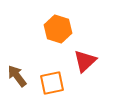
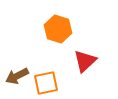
brown arrow: rotated 80 degrees counterclockwise
orange square: moved 6 px left
